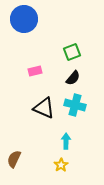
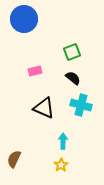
black semicircle: rotated 91 degrees counterclockwise
cyan cross: moved 6 px right
cyan arrow: moved 3 px left
